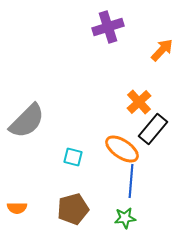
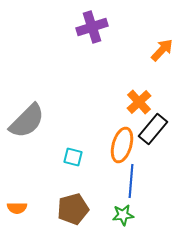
purple cross: moved 16 px left
orange ellipse: moved 4 px up; rotated 72 degrees clockwise
green star: moved 2 px left, 3 px up
